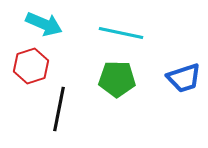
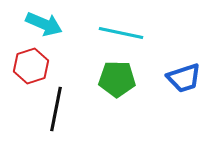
black line: moved 3 px left
